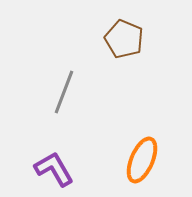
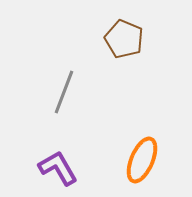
purple L-shape: moved 4 px right, 1 px up
